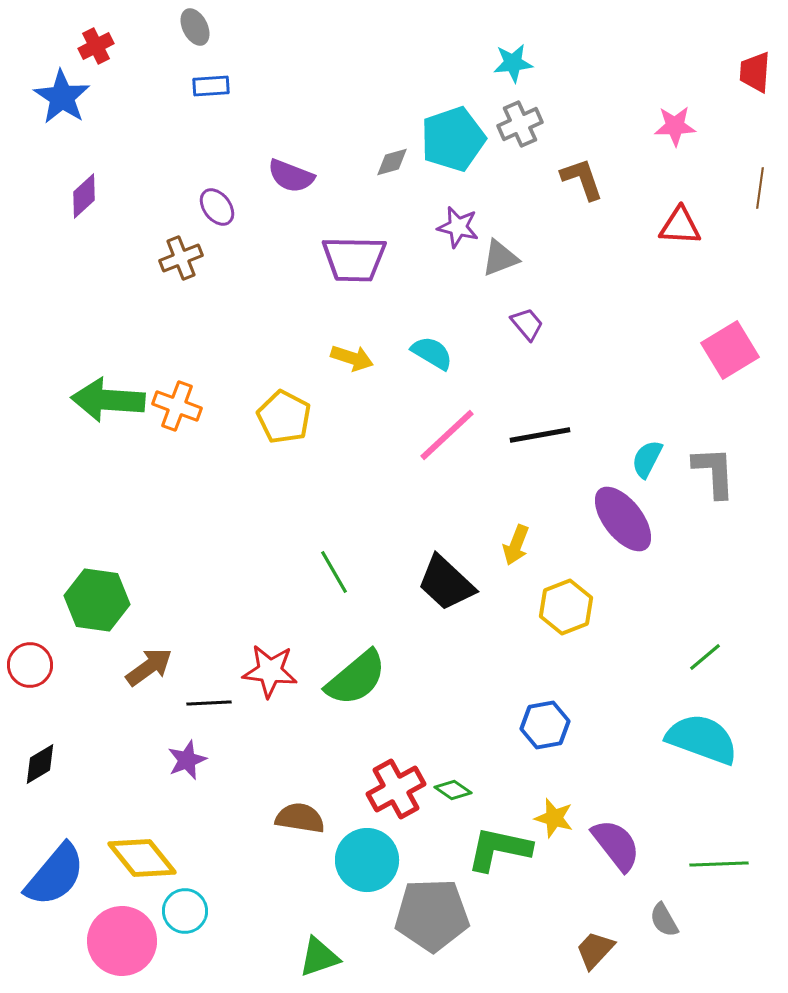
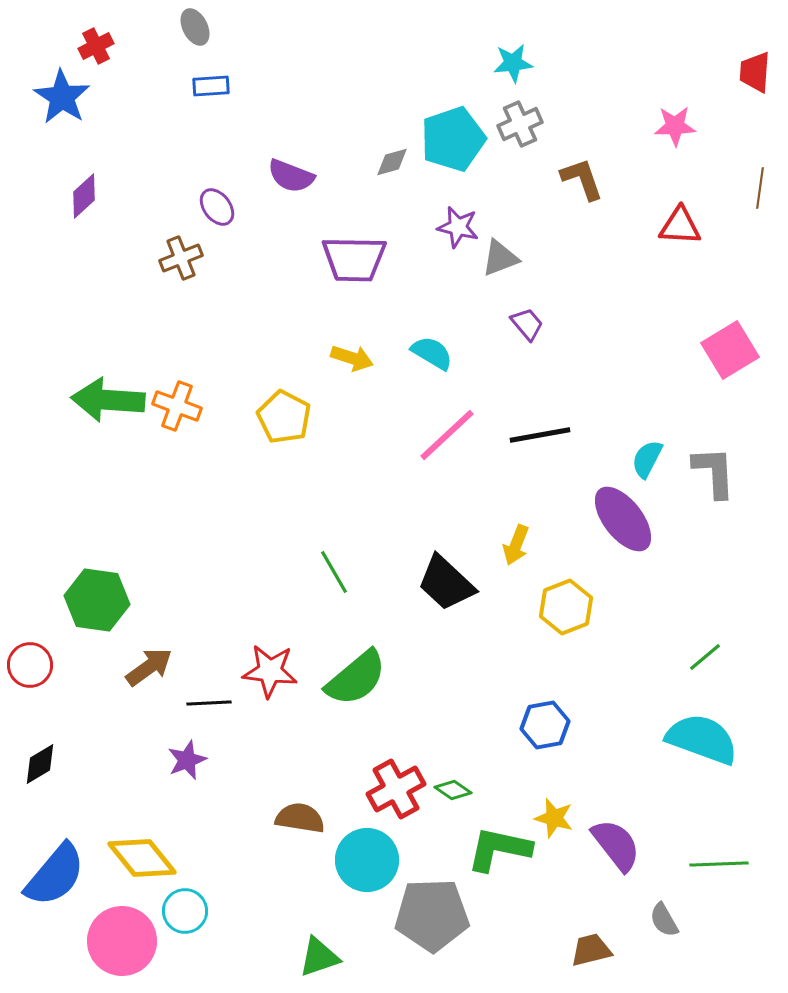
brown trapezoid at (595, 950): moved 4 px left; rotated 33 degrees clockwise
